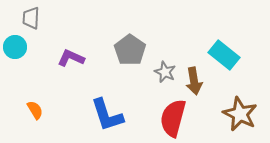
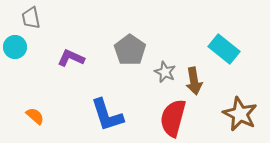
gray trapezoid: rotated 15 degrees counterclockwise
cyan rectangle: moved 6 px up
orange semicircle: moved 6 px down; rotated 18 degrees counterclockwise
